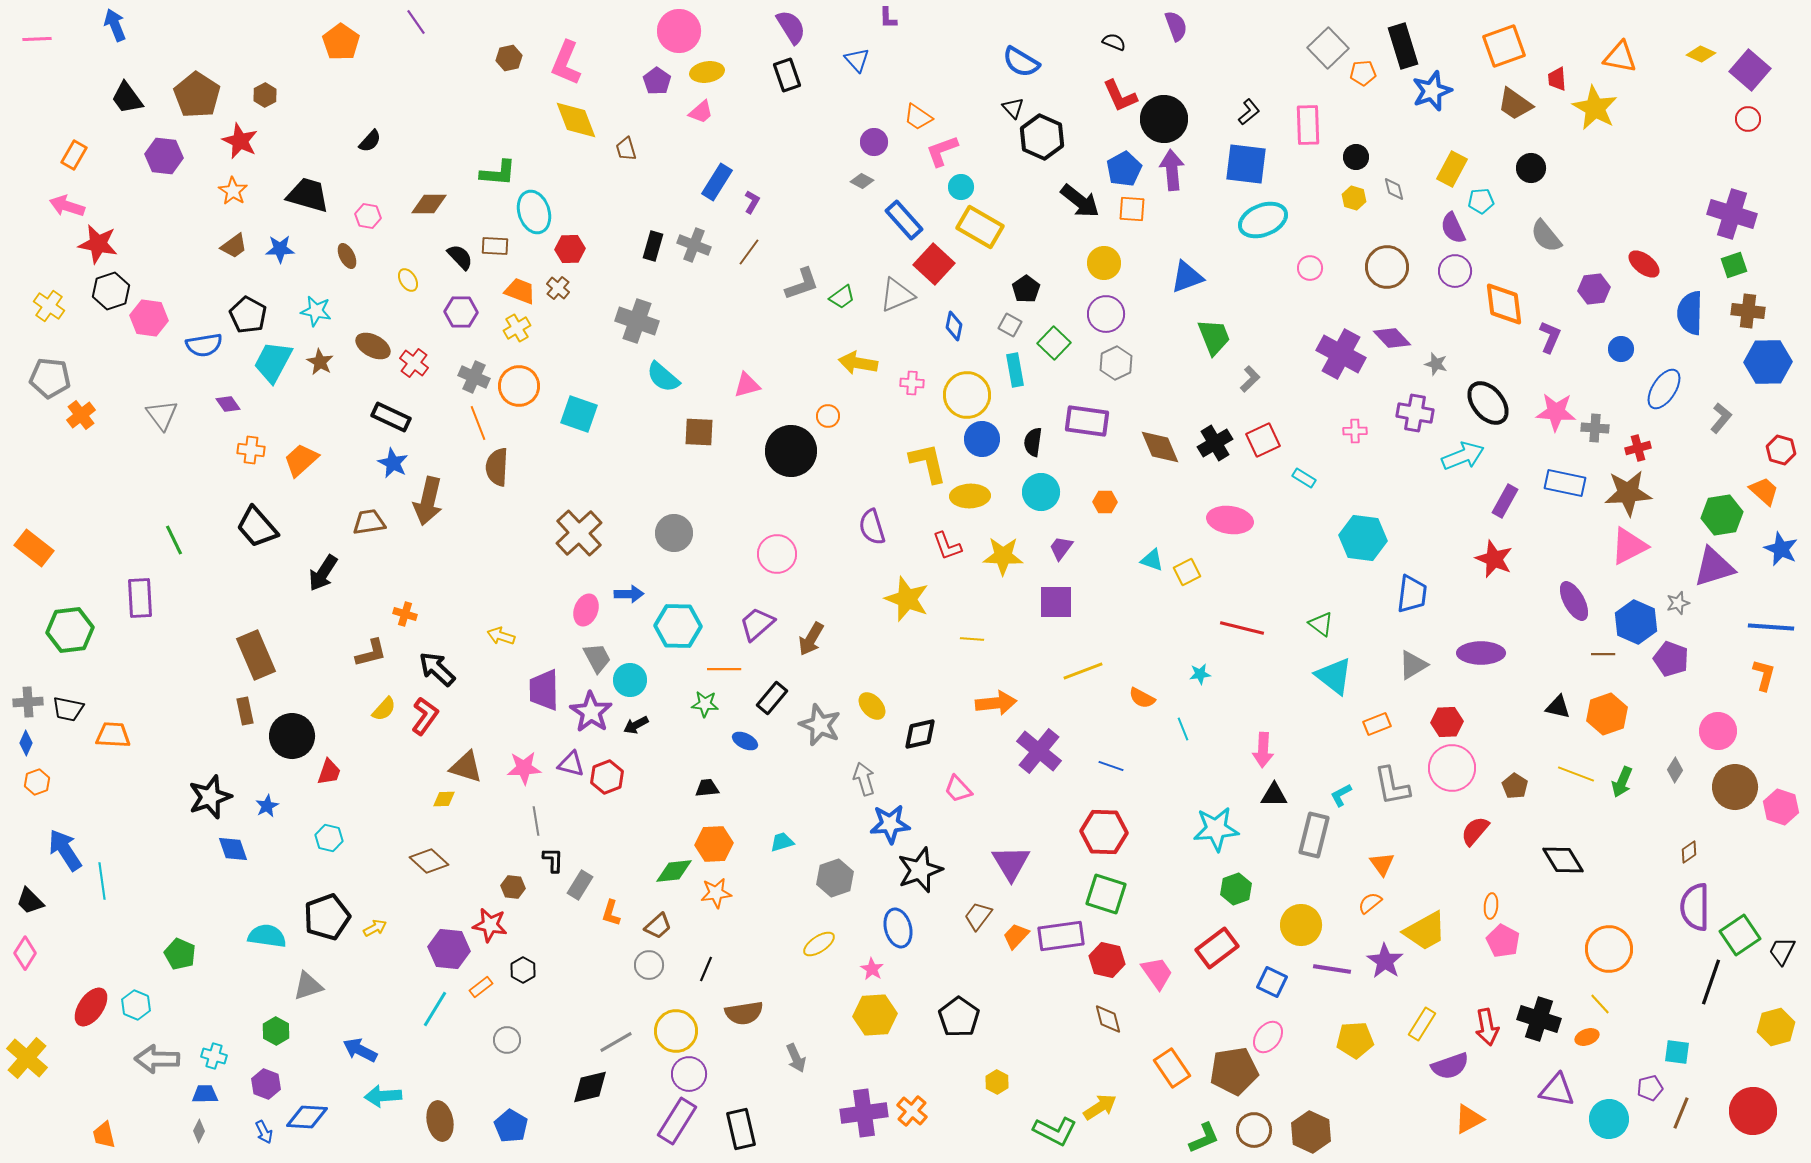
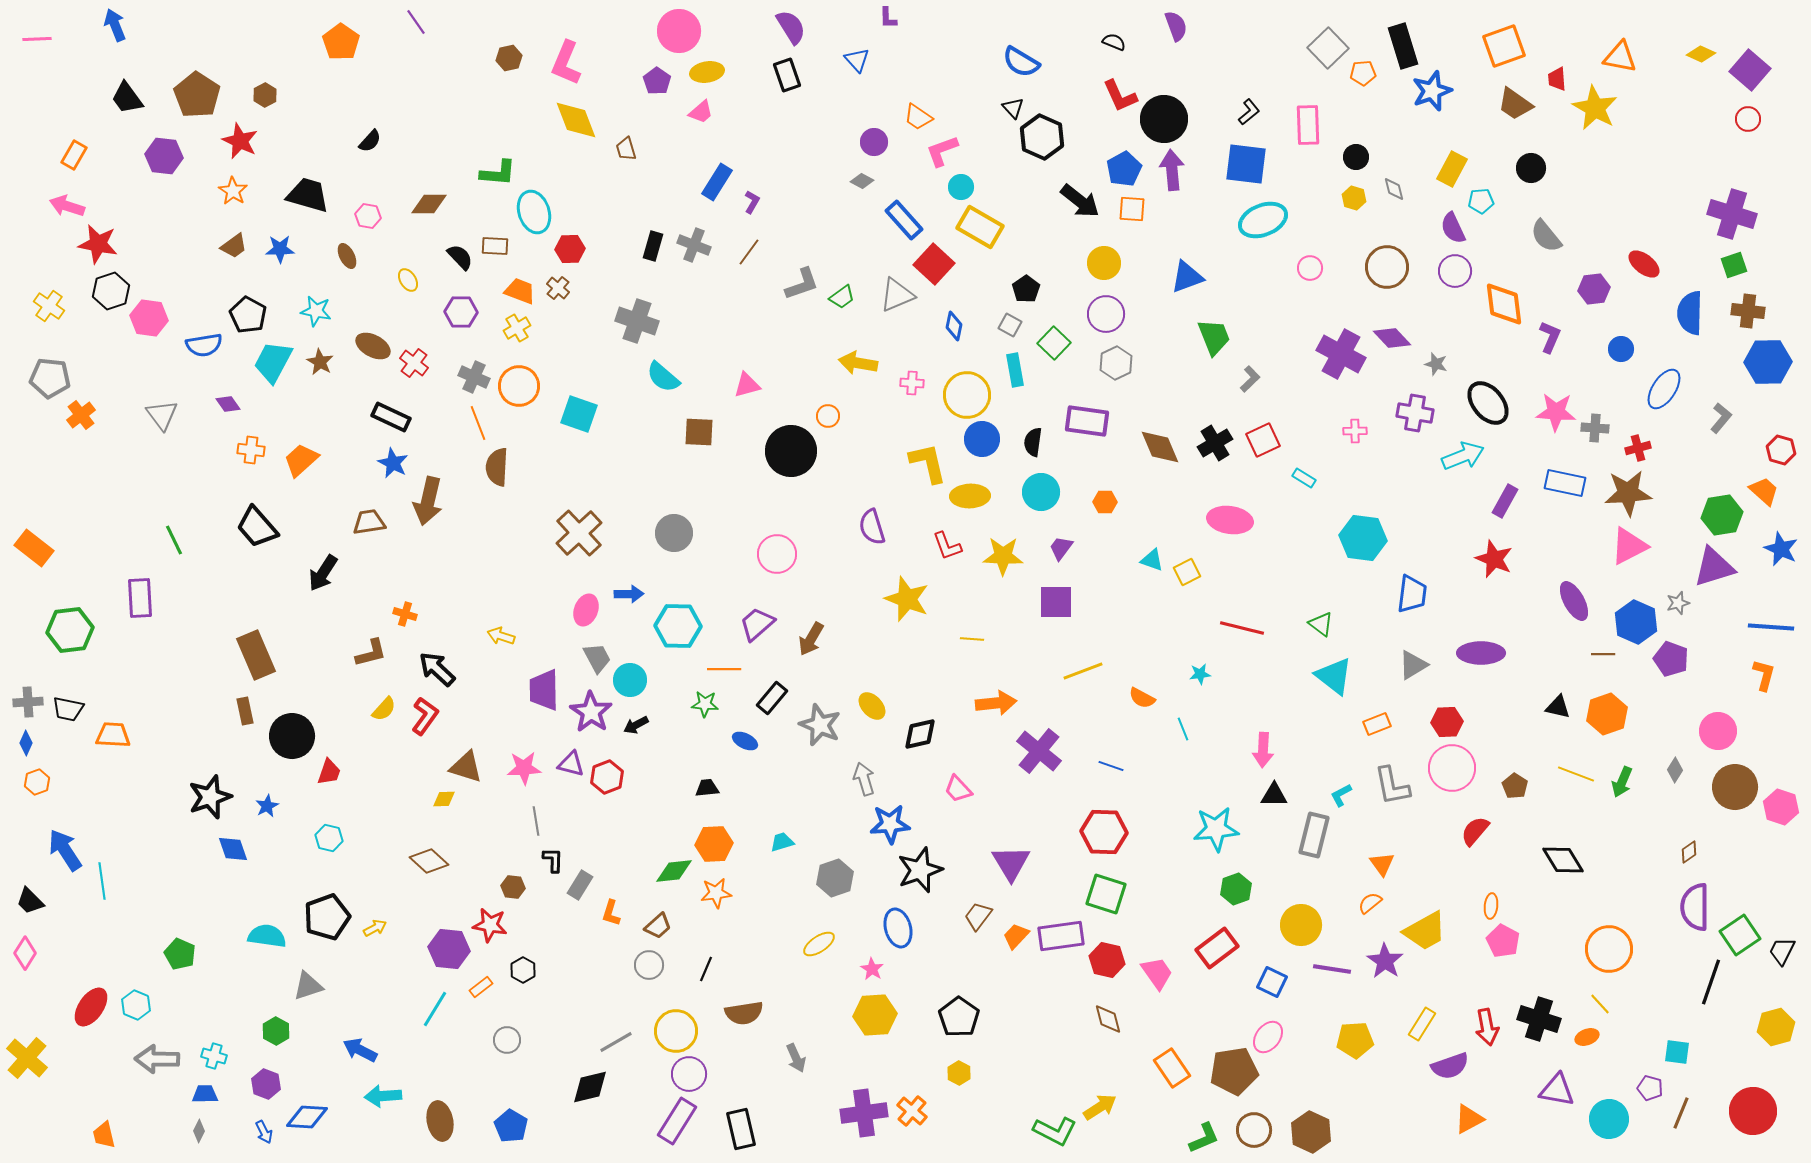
yellow hexagon at (997, 1082): moved 38 px left, 9 px up
purple pentagon at (1650, 1088): rotated 30 degrees clockwise
